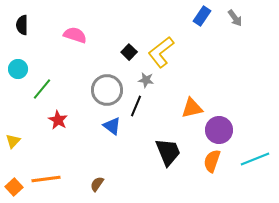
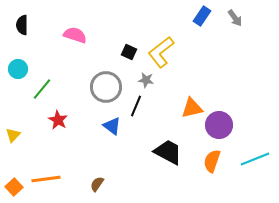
black square: rotated 21 degrees counterclockwise
gray circle: moved 1 px left, 3 px up
purple circle: moved 5 px up
yellow triangle: moved 6 px up
black trapezoid: rotated 40 degrees counterclockwise
